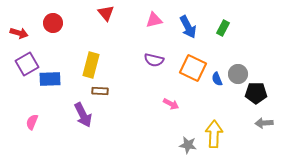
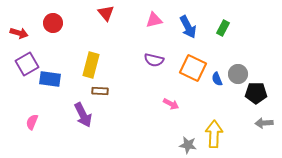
blue rectangle: rotated 10 degrees clockwise
